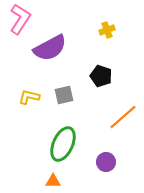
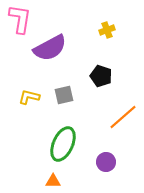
pink L-shape: rotated 24 degrees counterclockwise
